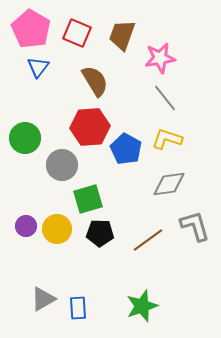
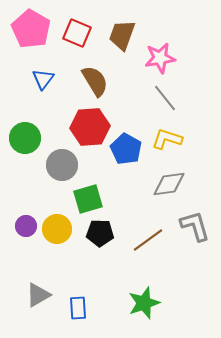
blue triangle: moved 5 px right, 12 px down
gray triangle: moved 5 px left, 4 px up
green star: moved 2 px right, 3 px up
